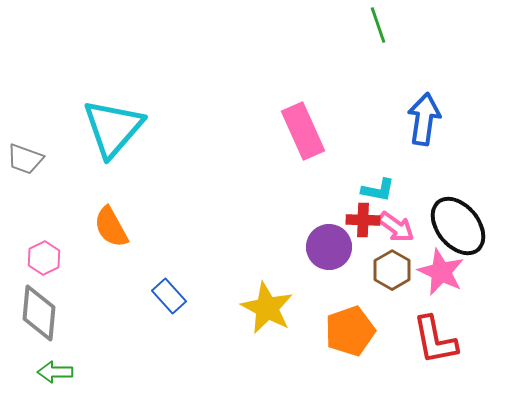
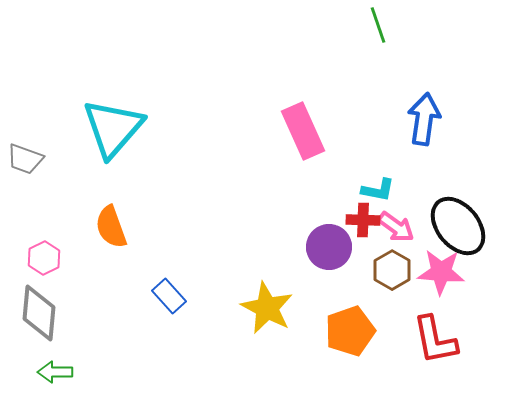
orange semicircle: rotated 9 degrees clockwise
pink star: rotated 21 degrees counterclockwise
